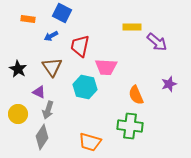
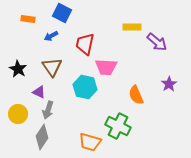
red trapezoid: moved 5 px right, 2 px up
purple star: rotated 14 degrees counterclockwise
green cross: moved 12 px left; rotated 20 degrees clockwise
